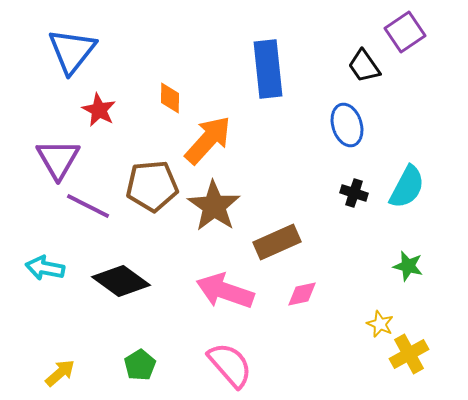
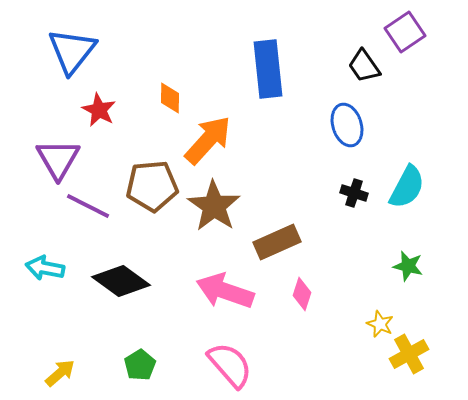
pink diamond: rotated 60 degrees counterclockwise
